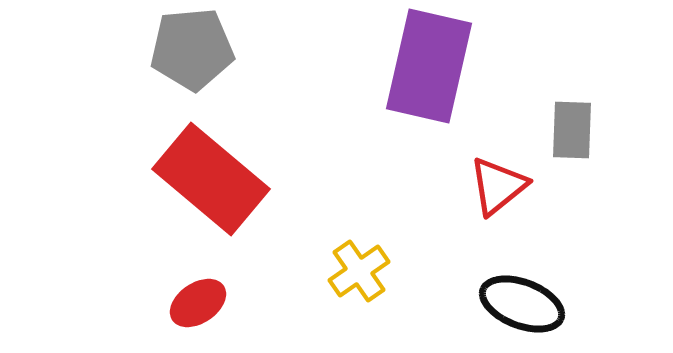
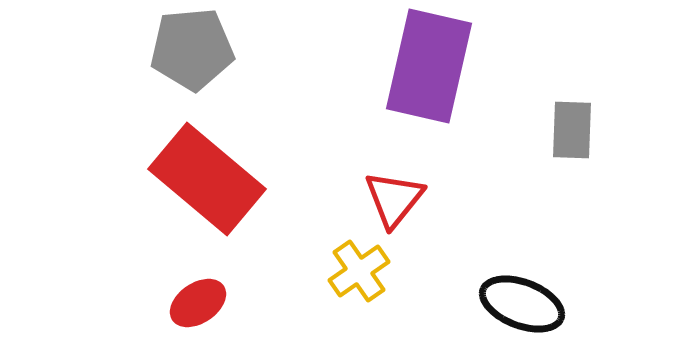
red rectangle: moved 4 px left
red triangle: moved 104 px left, 13 px down; rotated 12 degrees counterclockwise
